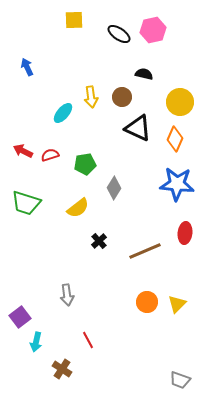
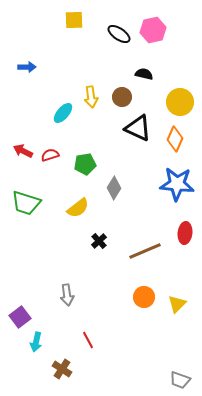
blue arrow: rotated 114 degrees clockwise
orange circle: moved 3 px left, 5 px up
